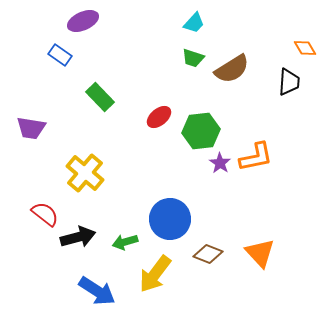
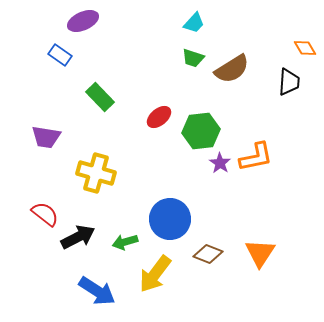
purple trapezoid: moved 15 px right, 9 px down
yellow cross: moved 11 px right; rotated 24 degrees counterclockwise
black arrow: rotated 12 degrees counterclockwise
orange triangle: rotated 16 degrees clockwise
